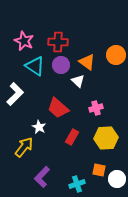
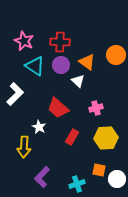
red cross: moved 2 px right
yellow arrow: rotated 145 degrees clockwise
